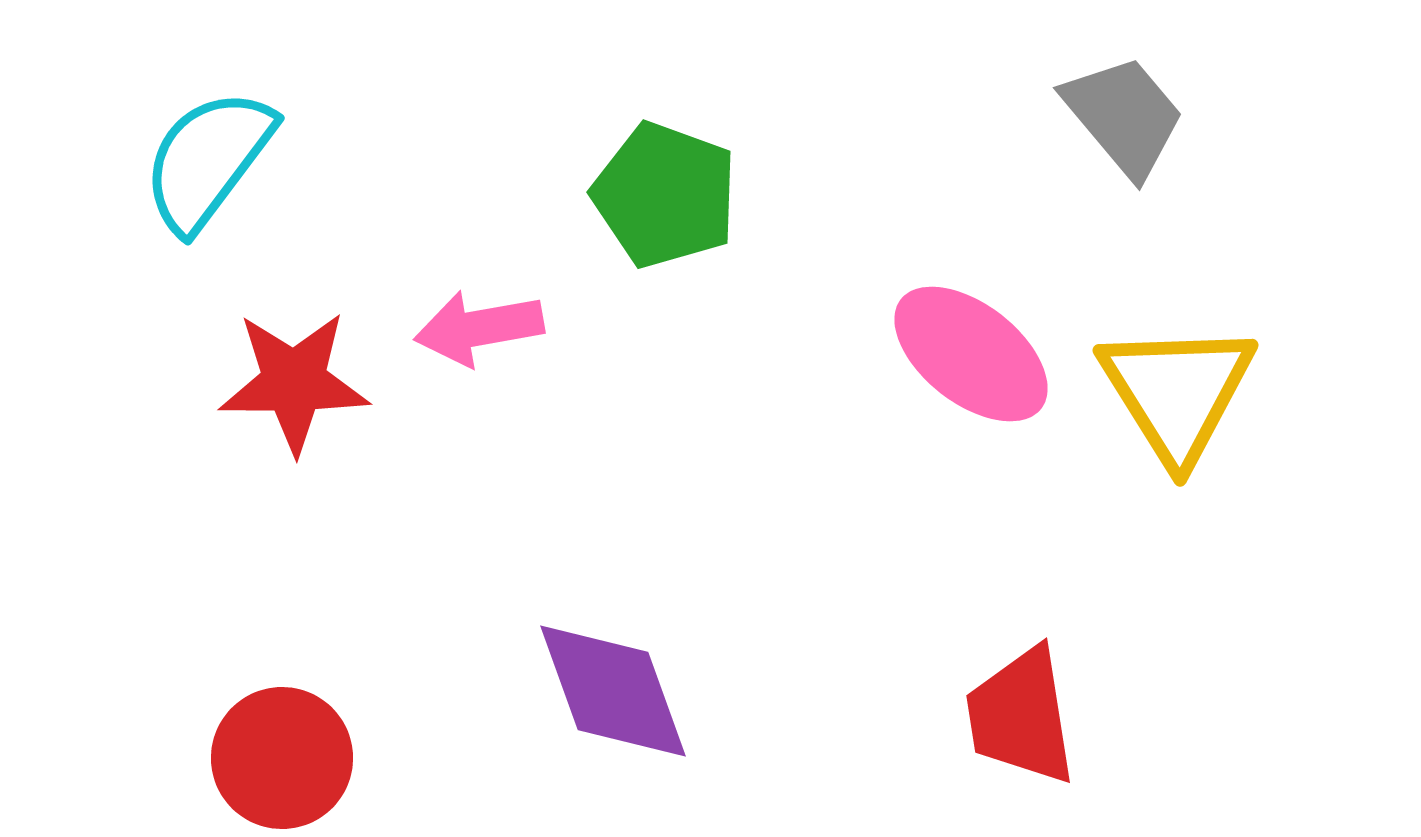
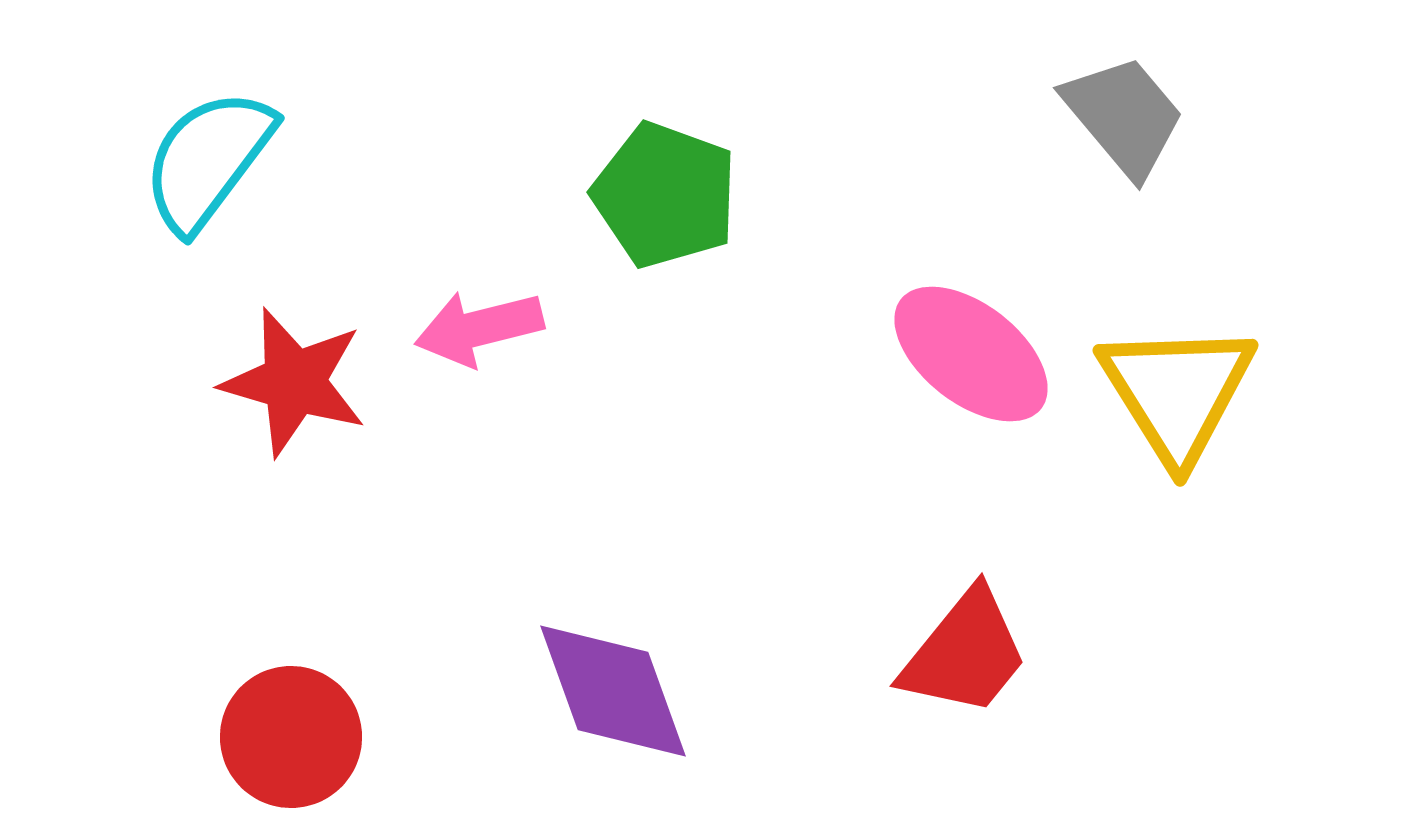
pink arrow: rotated 4 degrees counterclockwise
red star: rotated 16 degrees clockwise
red trapezoid: moved 56 px left, 63 px up; rotated 132 degrees counterclockwise
red circle: moved 9 px right, 21 px up
